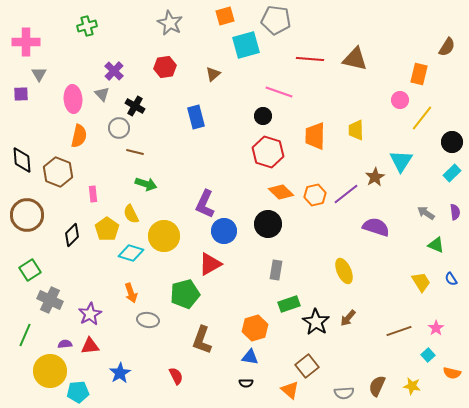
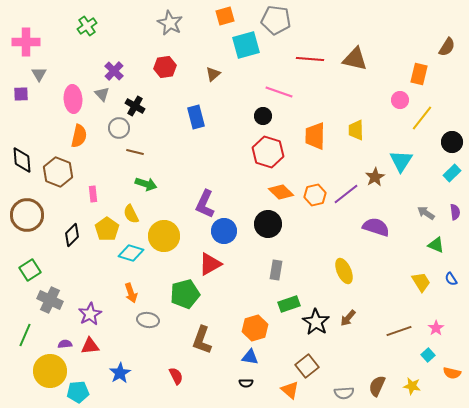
green cross at (87, 26): rotated 18 degrees counterclockwise
